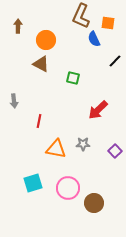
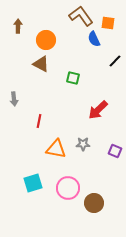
brown L-shape: rotated 120 degrees clockwise
gray arrow: moved 2 px up
purple square: rotated 24 degrees counterclockwise
